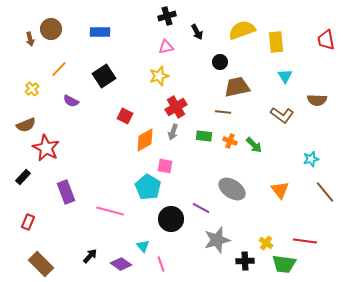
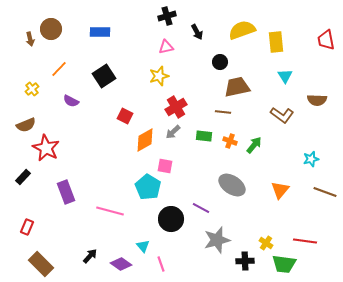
gray arrow at (173, 132): rotated 28 degrees clockwise
green arrow at (254, 145): rotated 96 degrees counterclockwise
gray ellipse at (232, 189): moved 4 px up
orange triangle at (280, 190): rotated 18 degrees clockwise
brown line at (325, 192): rotated 30 degrees counterclockwise
red rectangle at (28, 222): moved 1 px left, 5 px down
